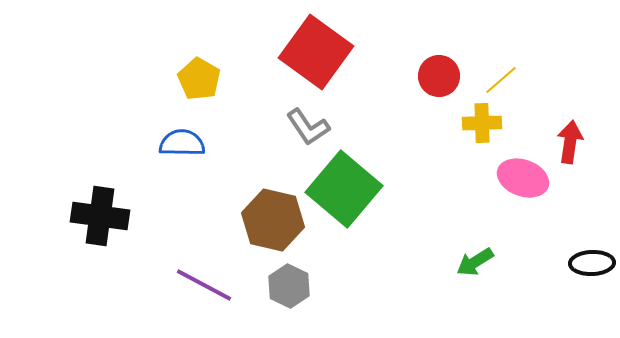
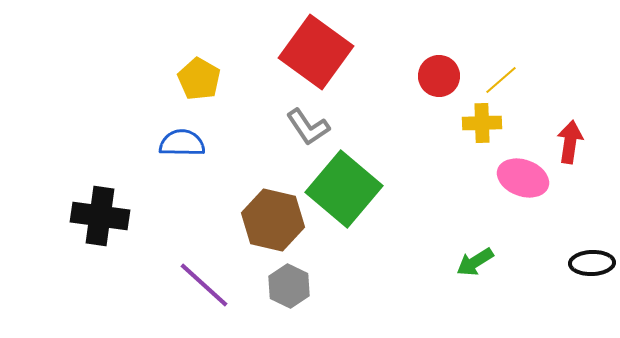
purple line: rotated 14 degrees clockwise
